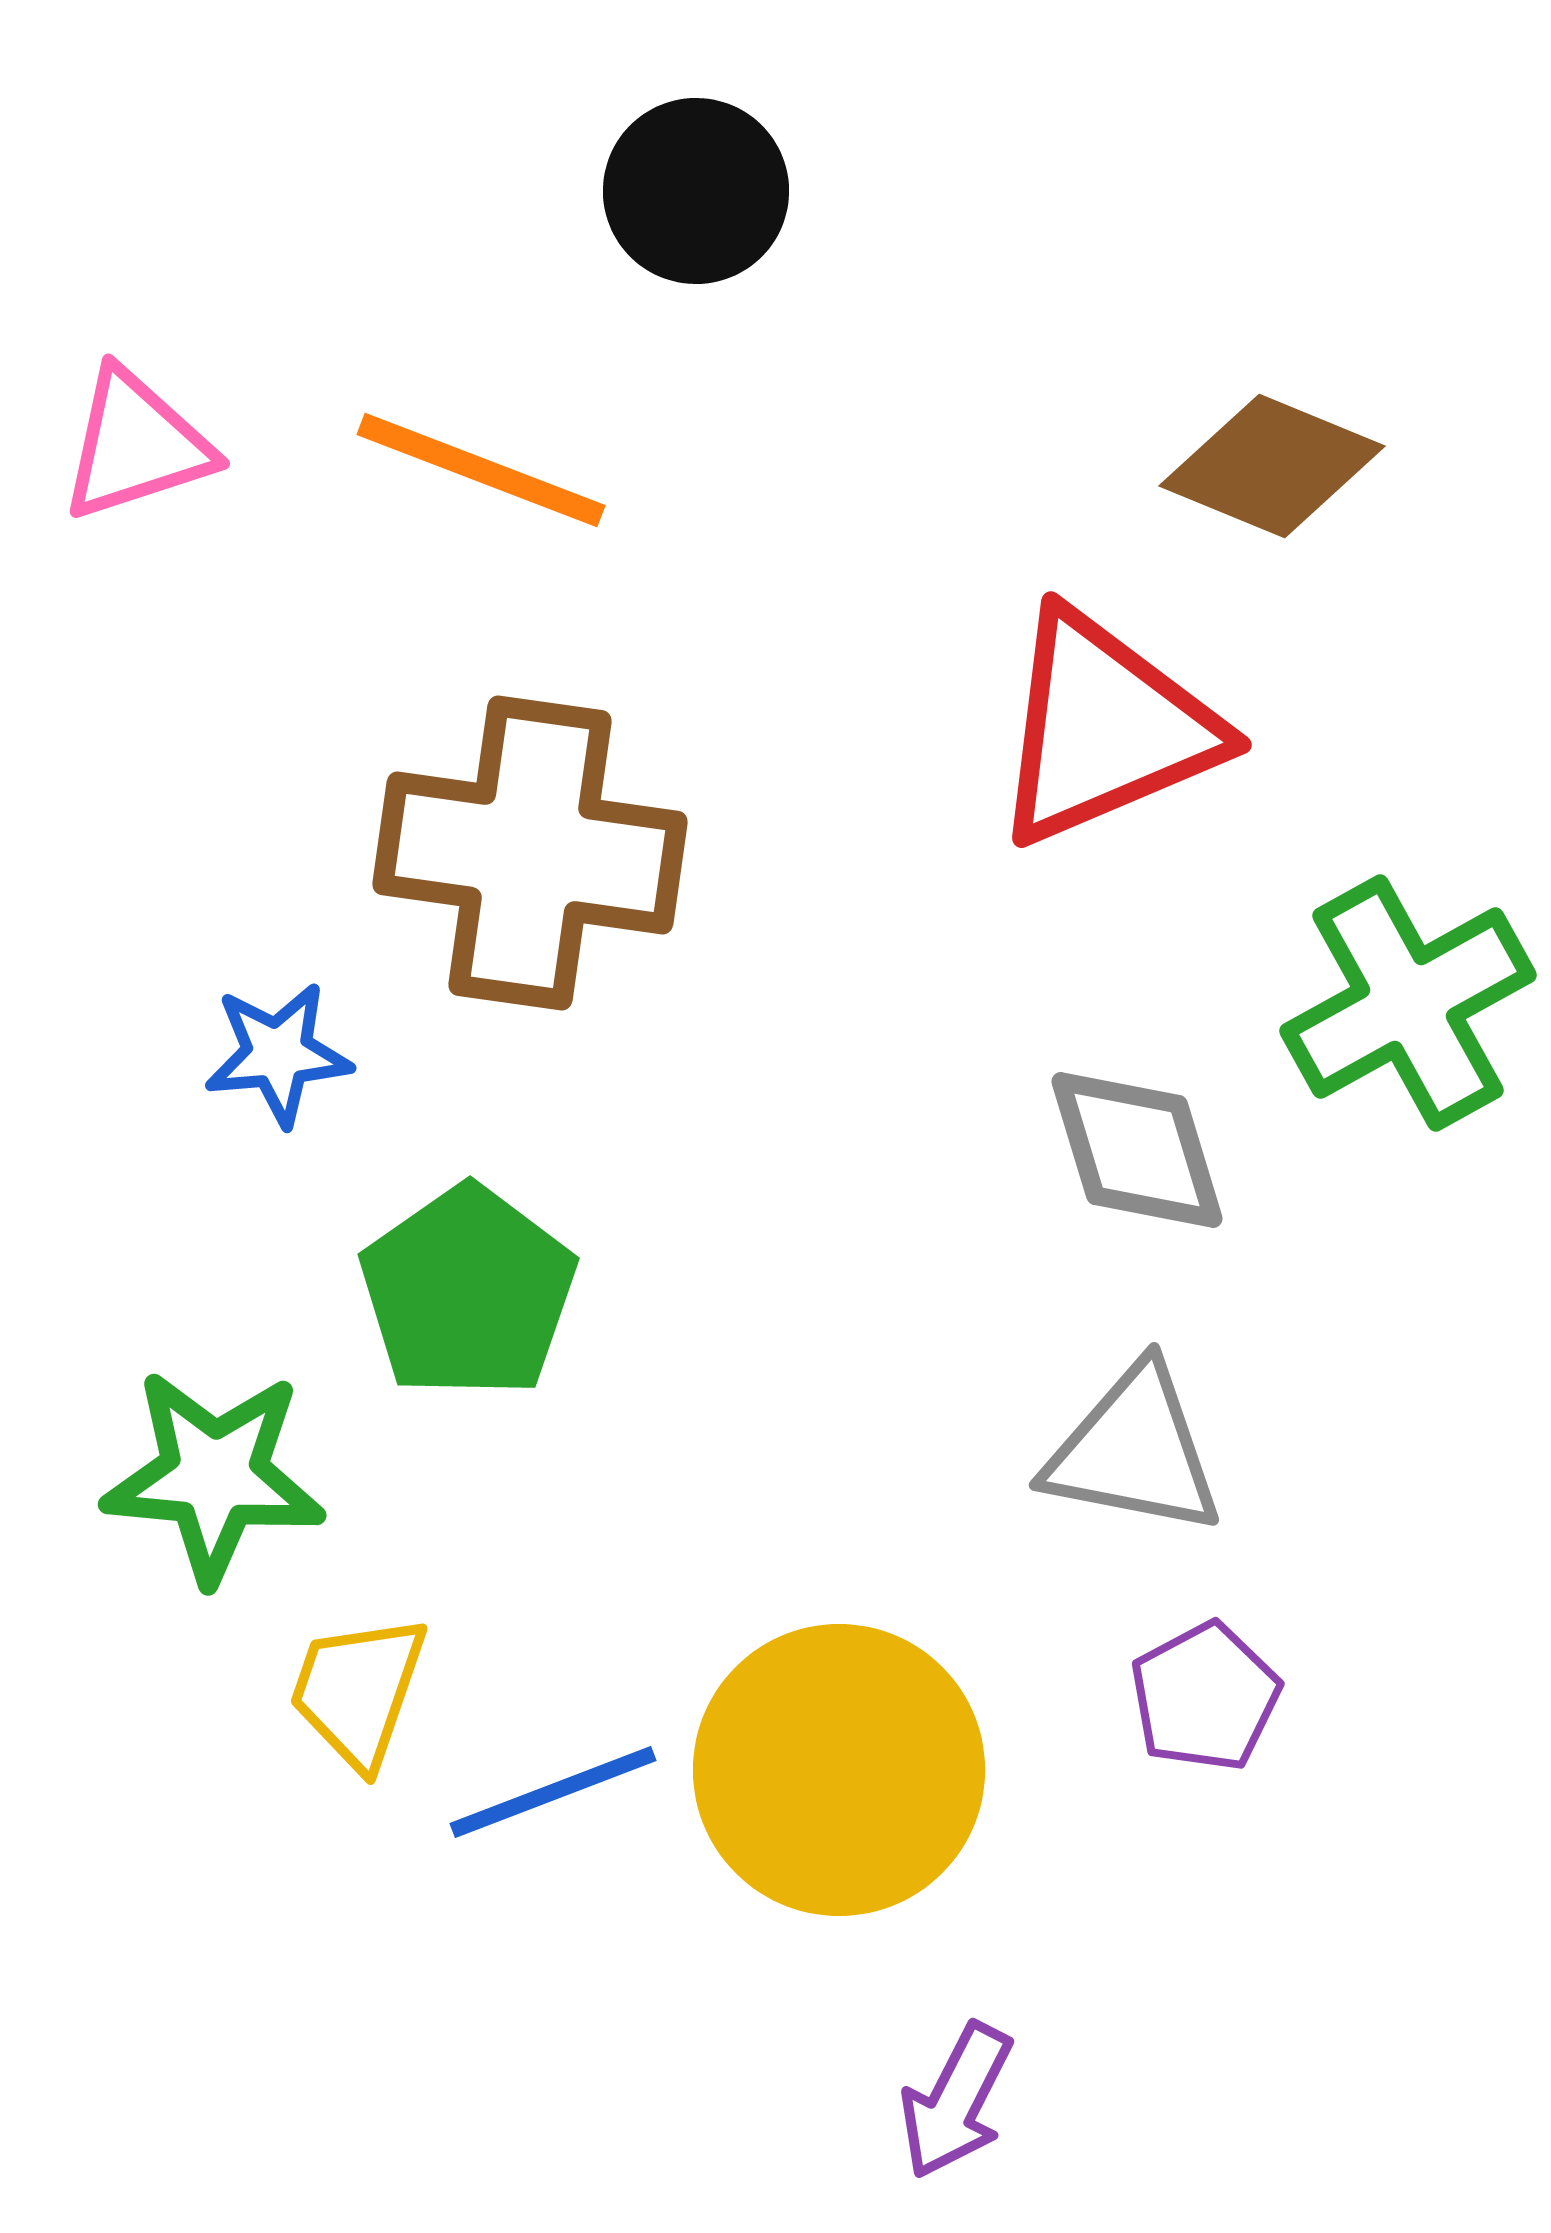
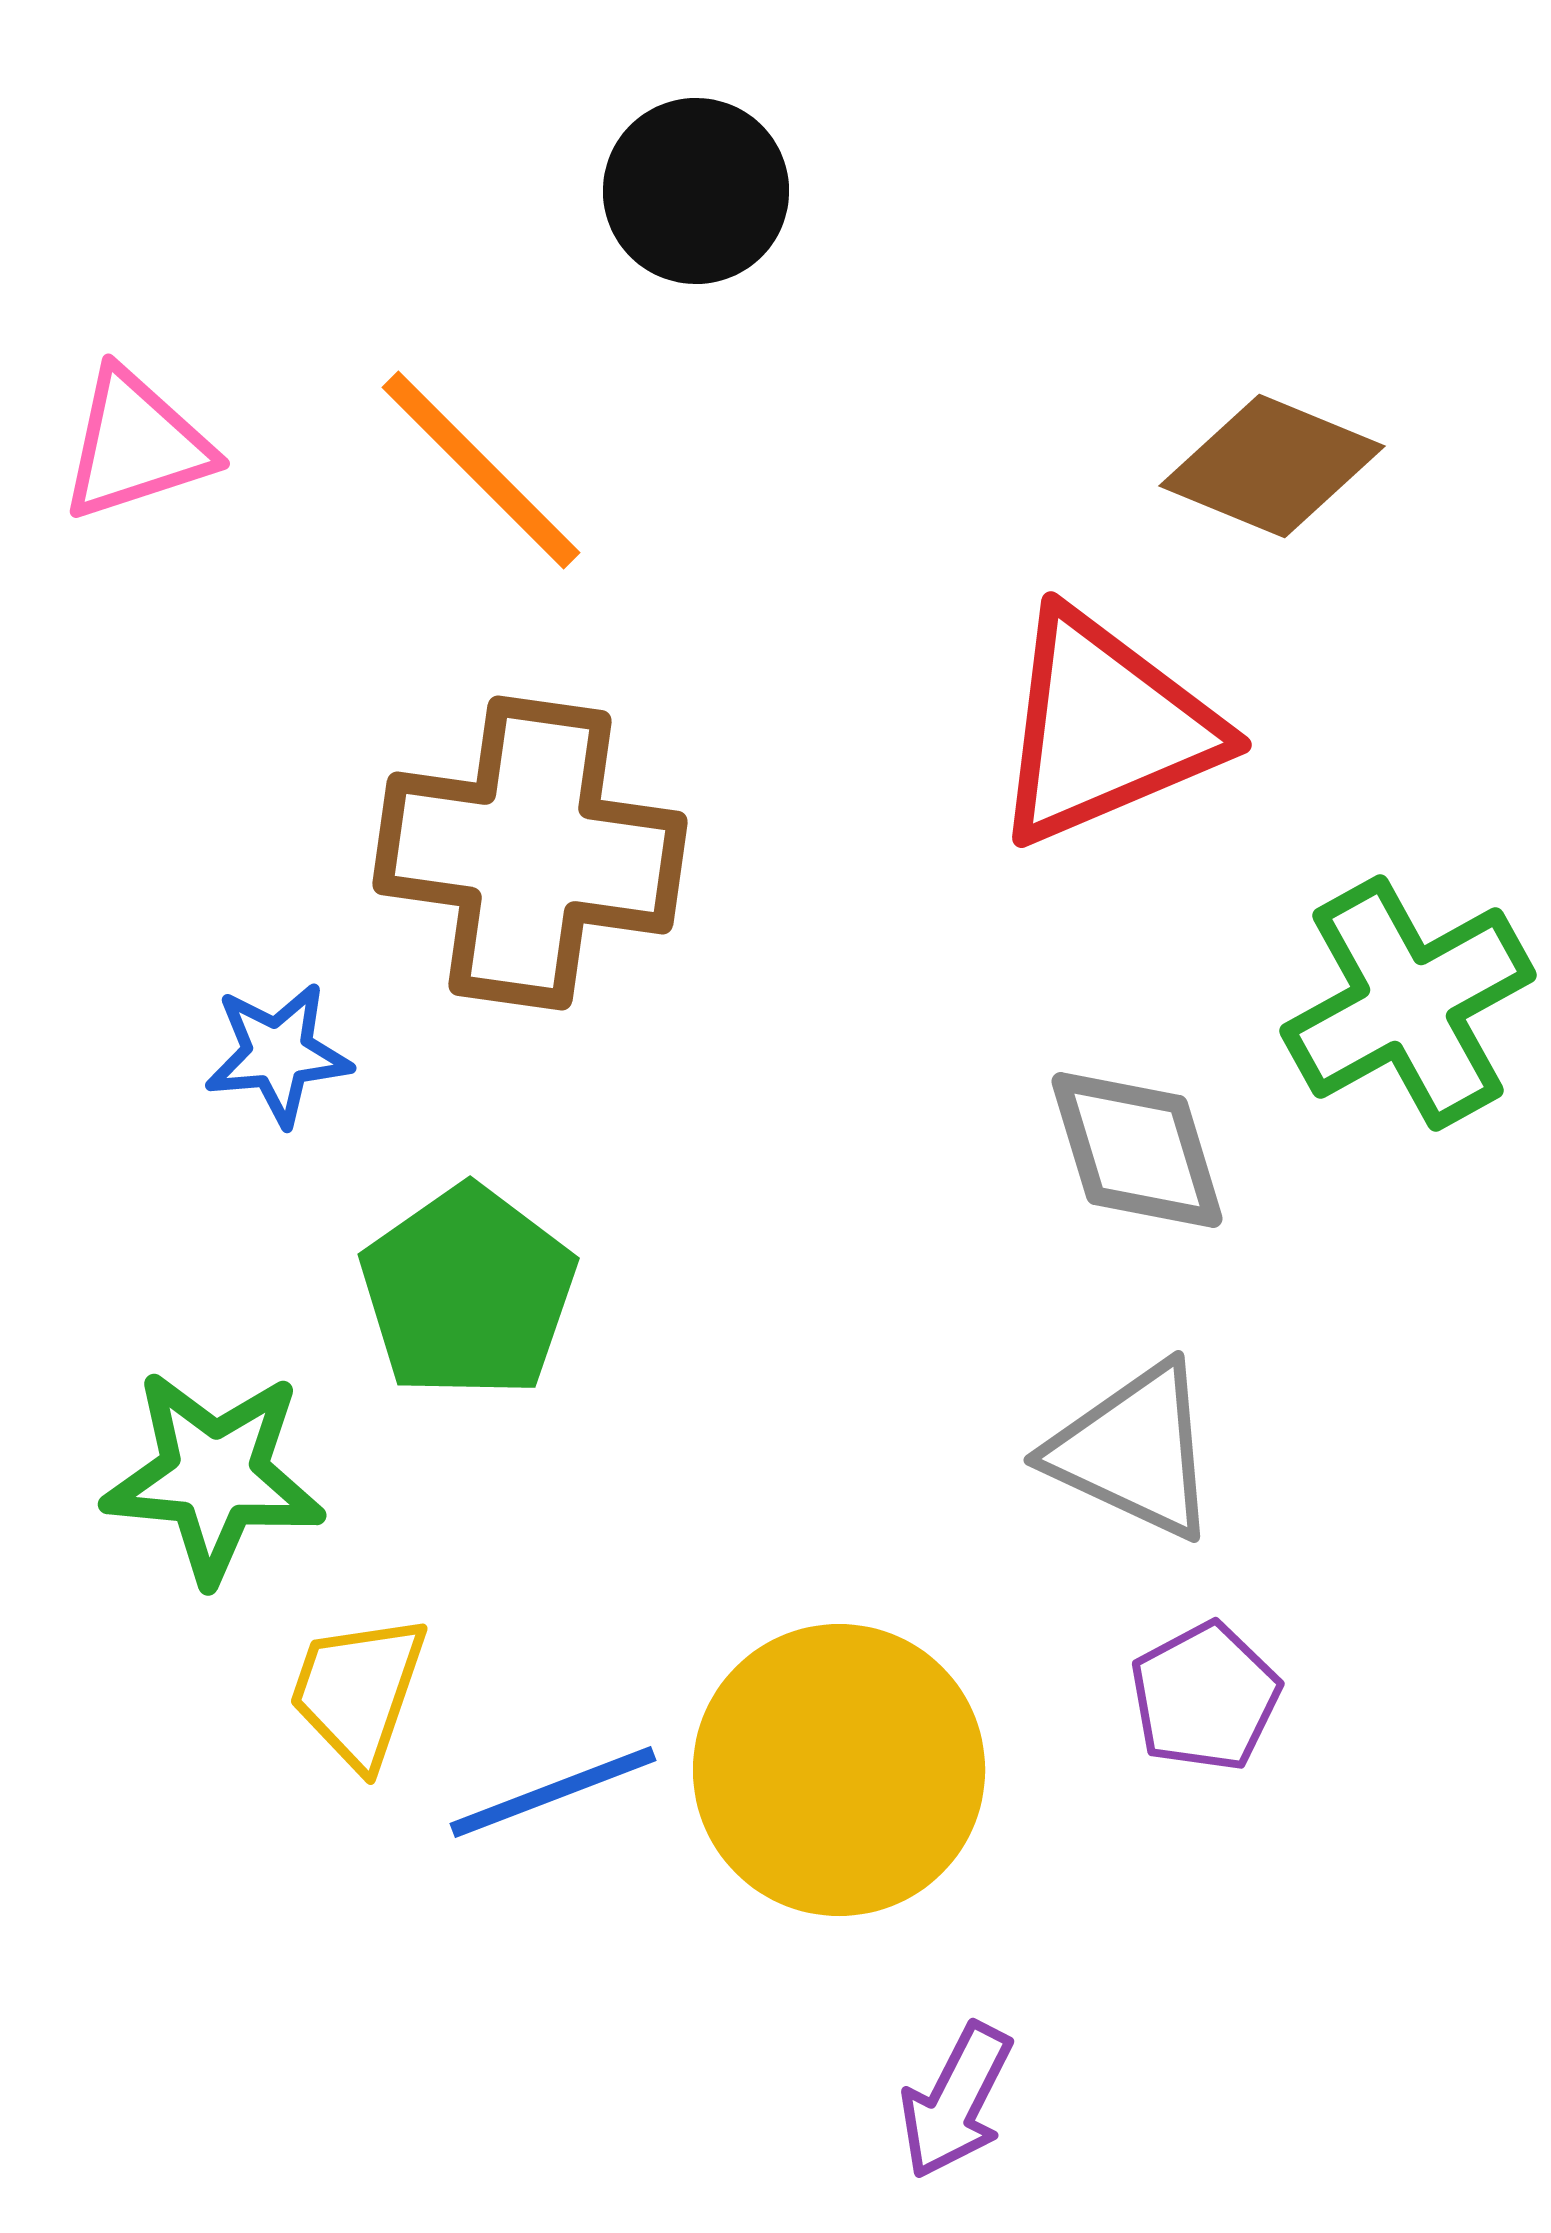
orange line: rotated 24 degrees clockwise
gray triangle: rotated 14 degrees clockwise
